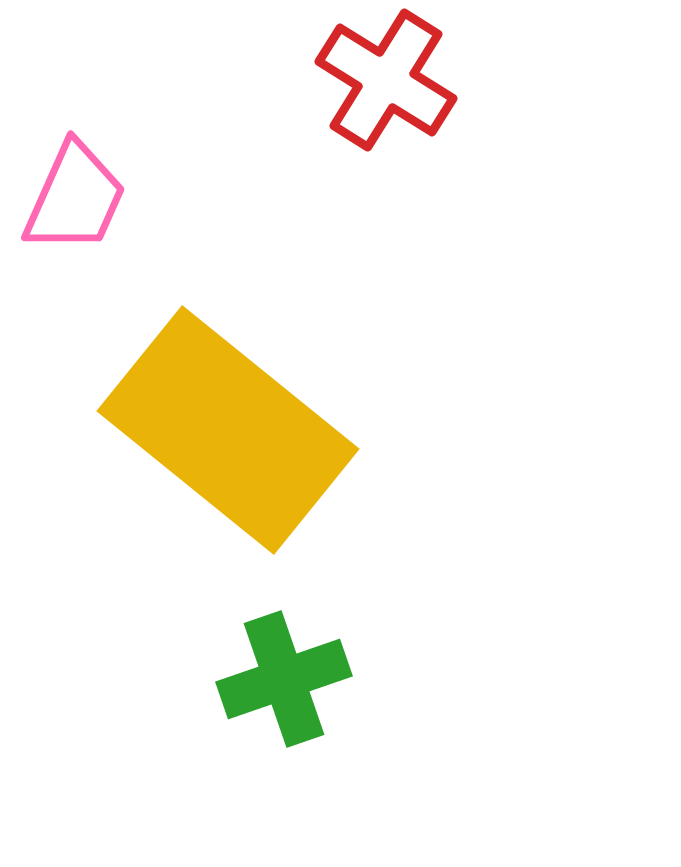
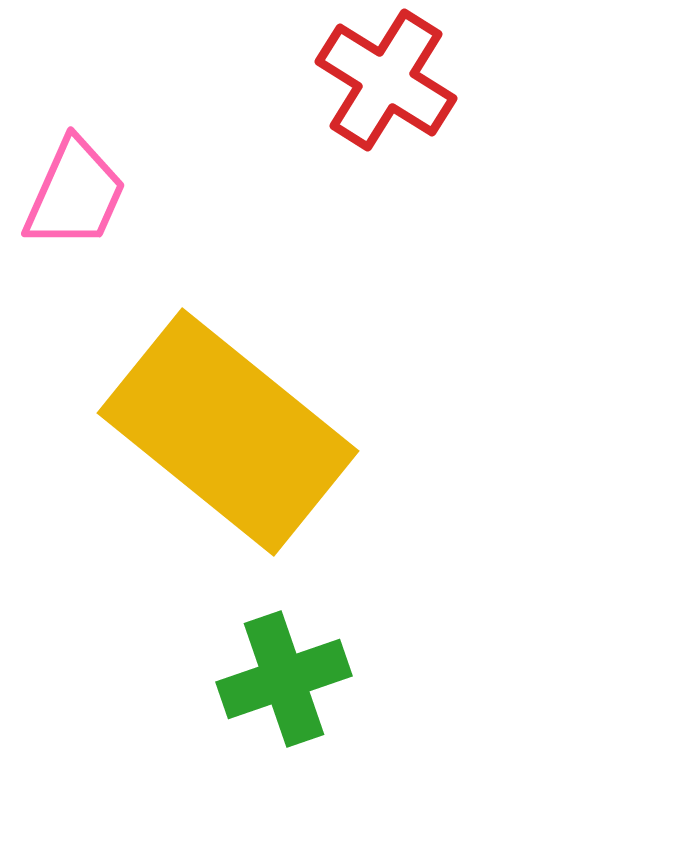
pink trapezoid: moved 4 px up
yellow rectangle: moved 2 px down
